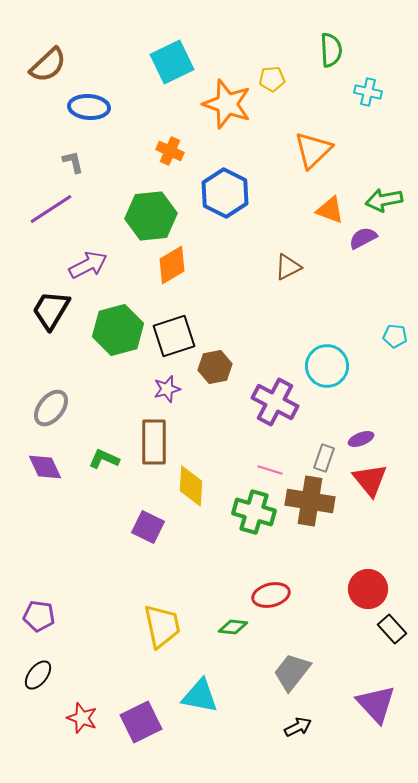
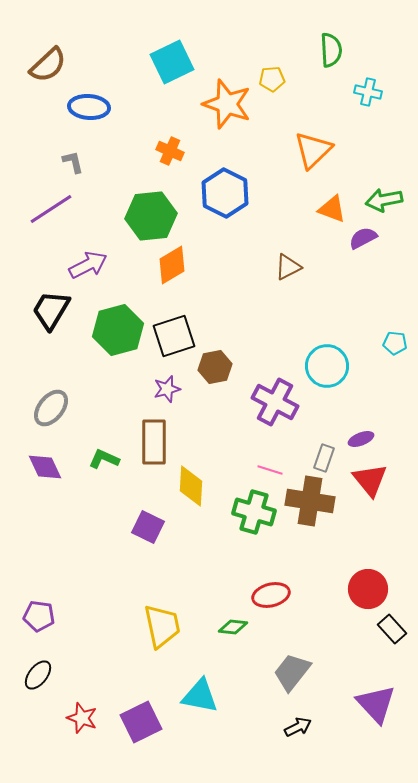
orange triangle at (330, 210): moved 2 px right, 1 px up
cyan pentagon at (395, 336): moved 7 px down
